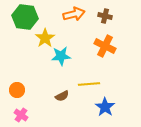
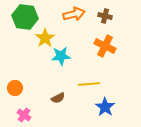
orange circle: moved 2 px left, 2 px up
brown semicircle: moved 4 px left, 2 px down
pink cross: moved 3 px right
